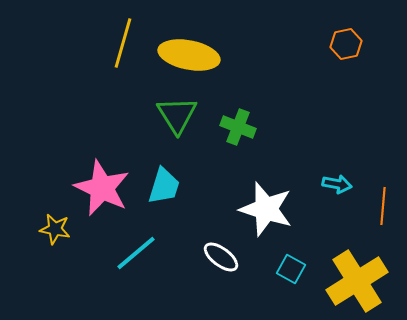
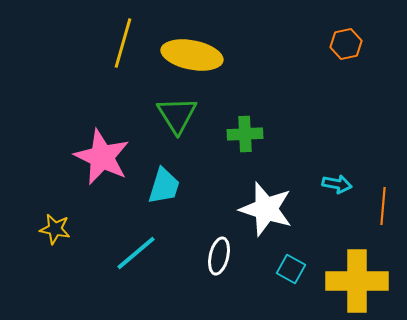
yellow ellipse: moved 3 px right
green cross: moved 7 px right, 7 px down; rotated 24 degrees counterclockwise
pink star: moved 31 px up
white ellipse: moved 2 px left, 1 px up; rotated 66 degrees clockwise
yellow cross: rotated 32 degrees clockwise
